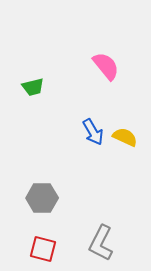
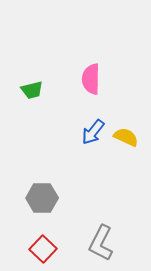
pink semicircle: moved 15 px left, 13 px down; rotated 140 degrees counterclockwise
green trapezoid: moved 1 px left, 3 px down
blue arrow: rotated 68 degrees clockwise
yellow semicircle: moved 1 px right
red square: rotated 28 degrees clockwise
